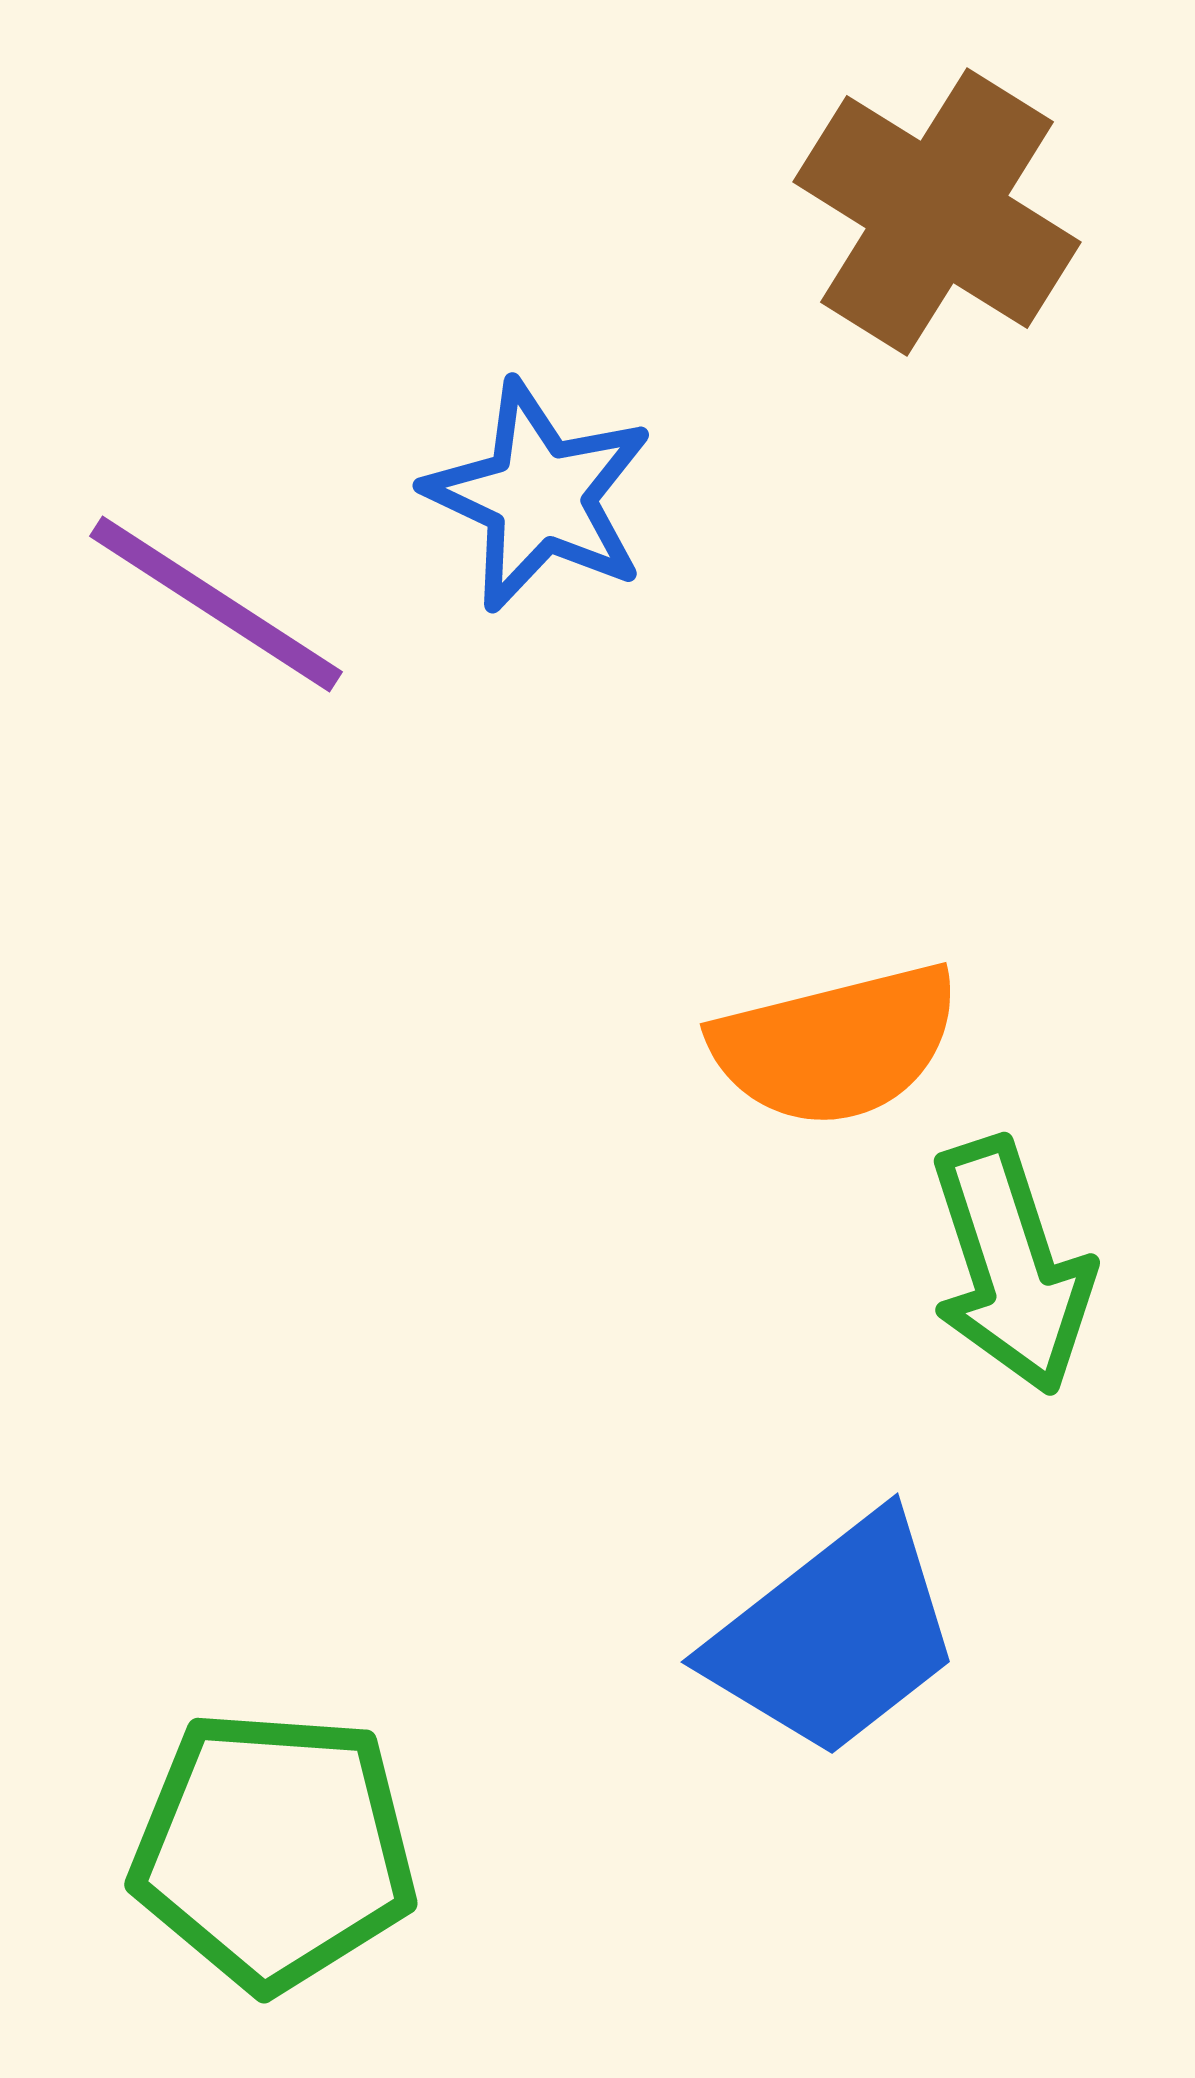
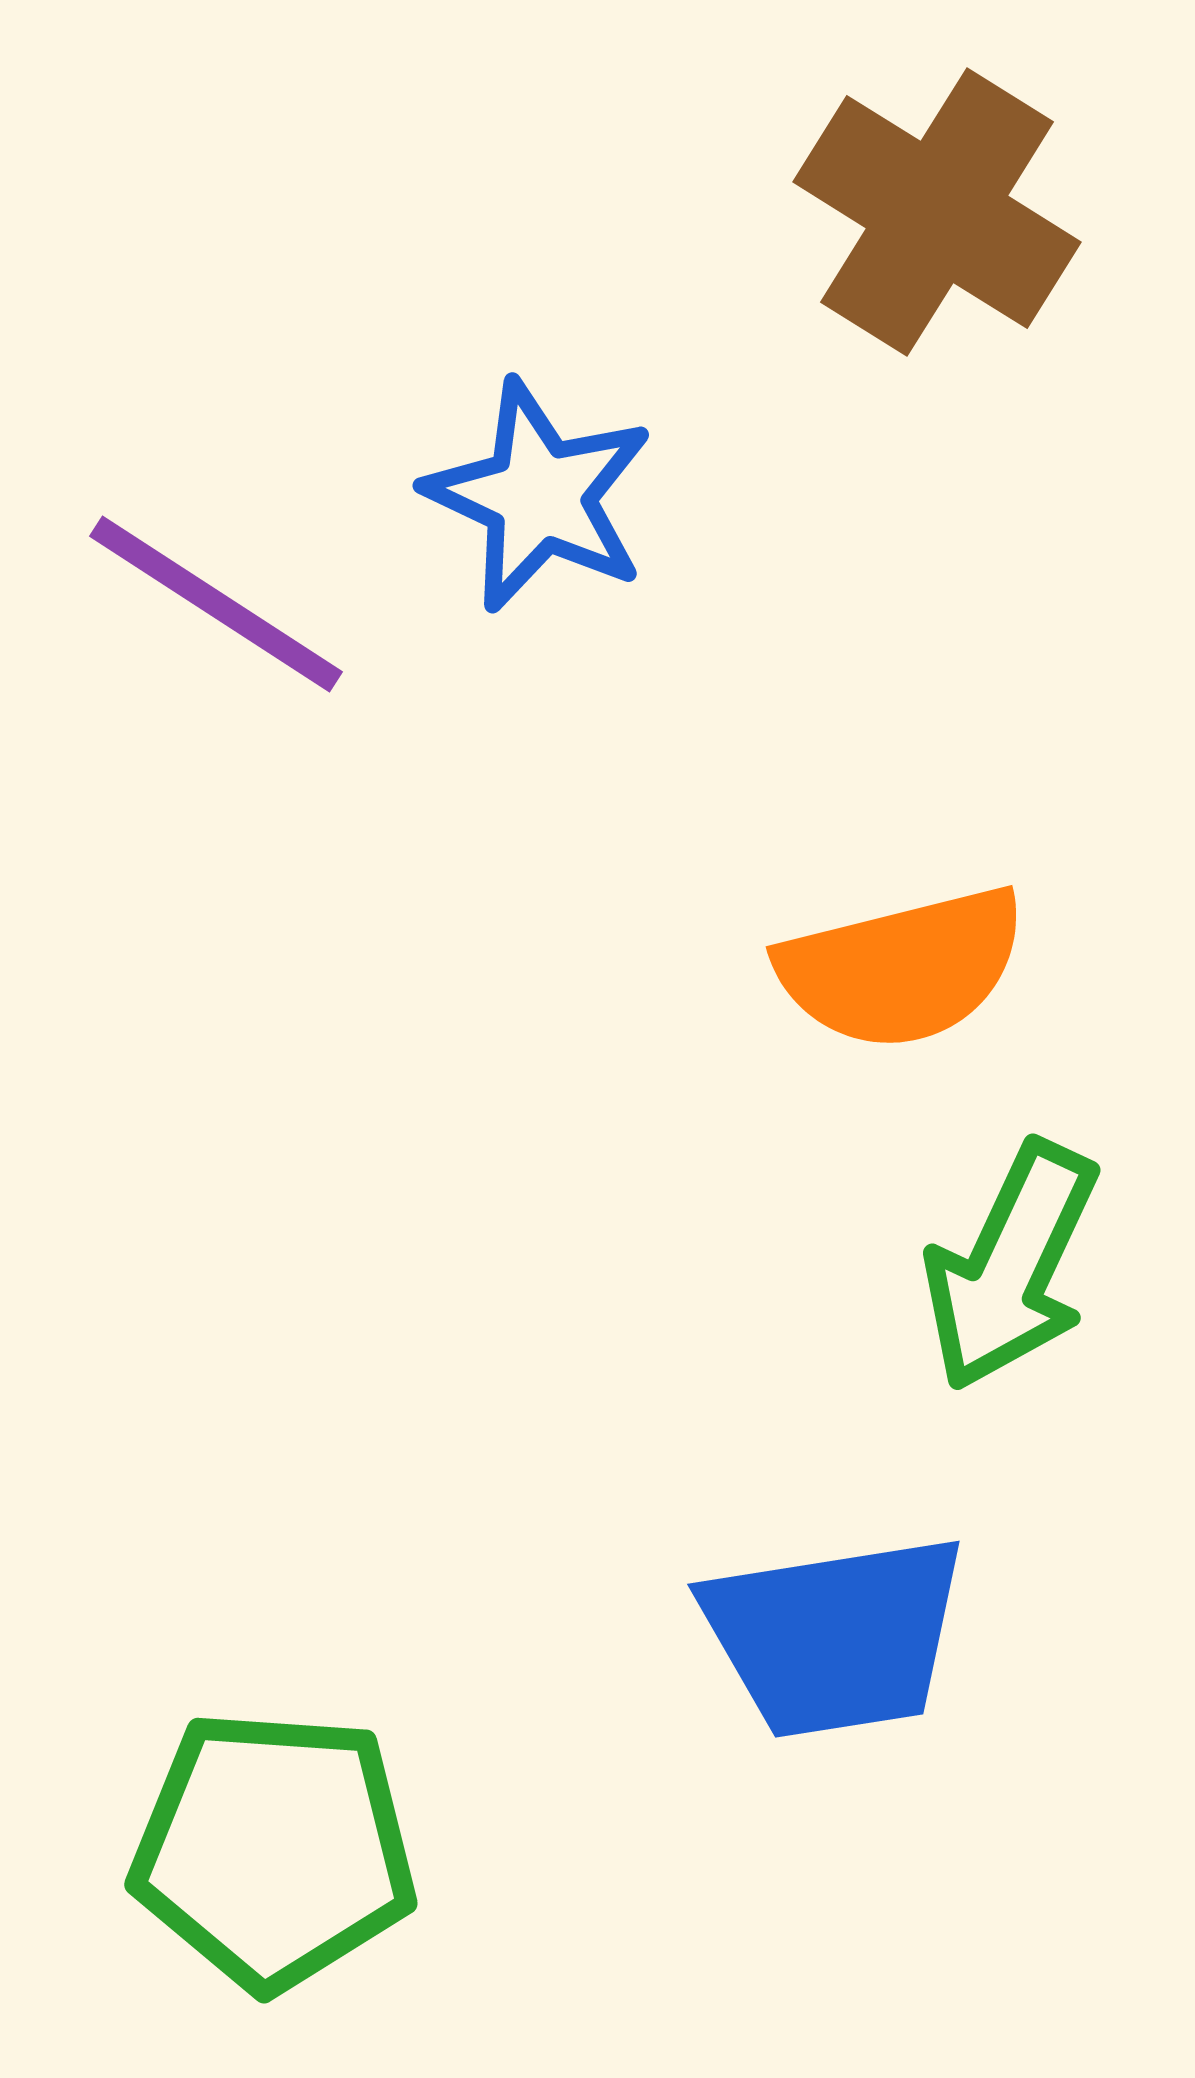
orange semicircle: moved 66 px right, 77 px up
green arrow: rotated 43 degrees clockwise
blue trapezoid: rotated 29 degrees clockwise
